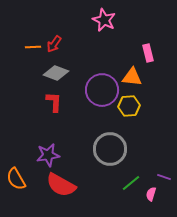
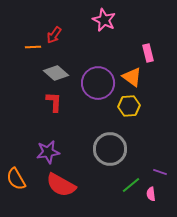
red arrow: moved 9 px up
gray diamond: rotated 20 degrees clockwise
orange triangle: rotated 30 degrees clockwise
purple circle: moved 4 px left, 7 px up
purple star: moved 3 px up
purple line: moved 4 px left, 5 px up
green line: moved 2 px down
pink semicircle: rotated 24 degrees counterclockwise
